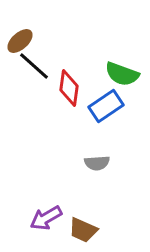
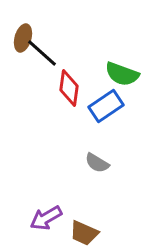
brown ellipse: moved 3 px right, 3 px up; rotated 32 degrees counterclockwise
black line: moved 8 px right, 13 px up
gray semicircle: rotated 35 degrees clockwise
brown trapezoid: moved 1 px right, 3 px down
